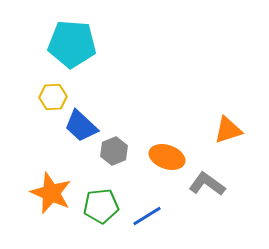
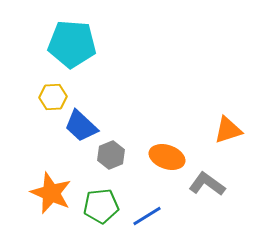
gray hexagon: moved 3 px left, 4 px down
